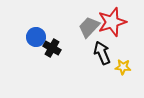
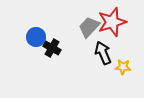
black arrow: moved 1 px right
